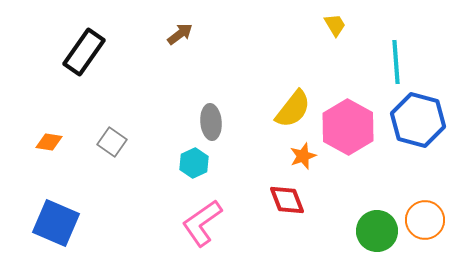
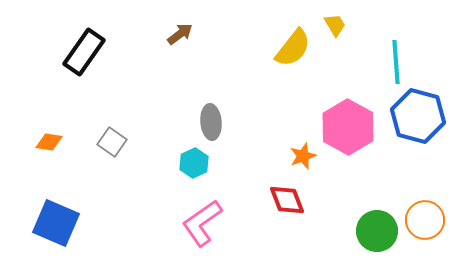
yellow semicircle: moved 61 px up
blue hexagon: moved 4 px up
